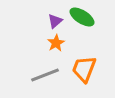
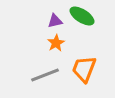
green ellipse: moved 1 px up
purple triangle: rotated 28 degrees clockwise
